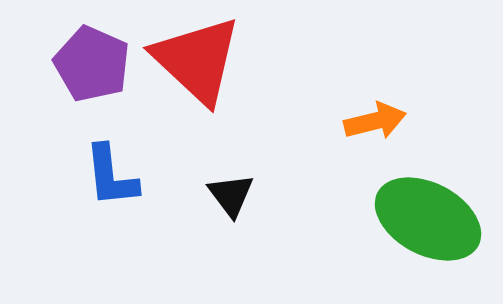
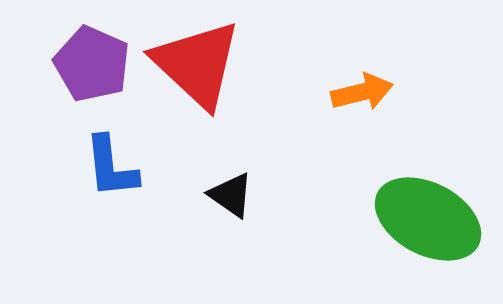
red triangle: moved 4 px down
orange arrow: moved 13 px left, 29 px up
blue L-shape: moved 9 px up
black triangle: rotated 18 degrees counterclockwise
